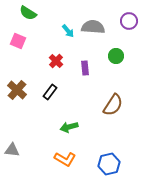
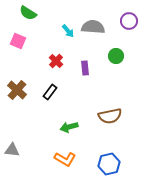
brown semicircle: moved 3 px left, 11 px down; rotated 45 degrees clockwise
